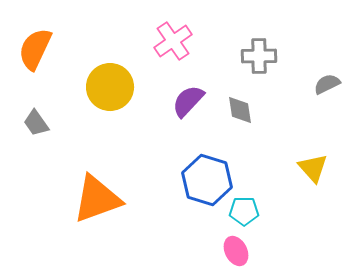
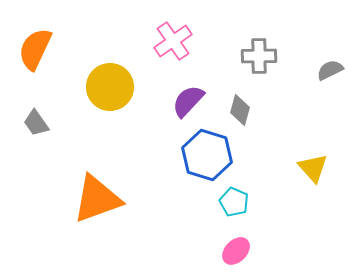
gray semicircle: moved 3 px right, 14 px up
gray diamond: rotated 24 degrees clockwise
blue hexagon: moved 25 px up
cyan pentagon: moved 10 px left, 9 px up; rotated 24 degrees clockwise
pink ellipse: rotated 72 degrees clockwise
